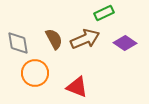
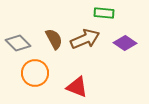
green rectangle: rotated 30 degrees clockwise
gray diamond: rotated 35 degrees counterclockwise
